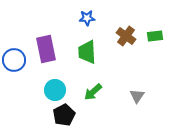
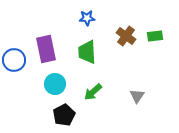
cyan circle: moved 6 px up
